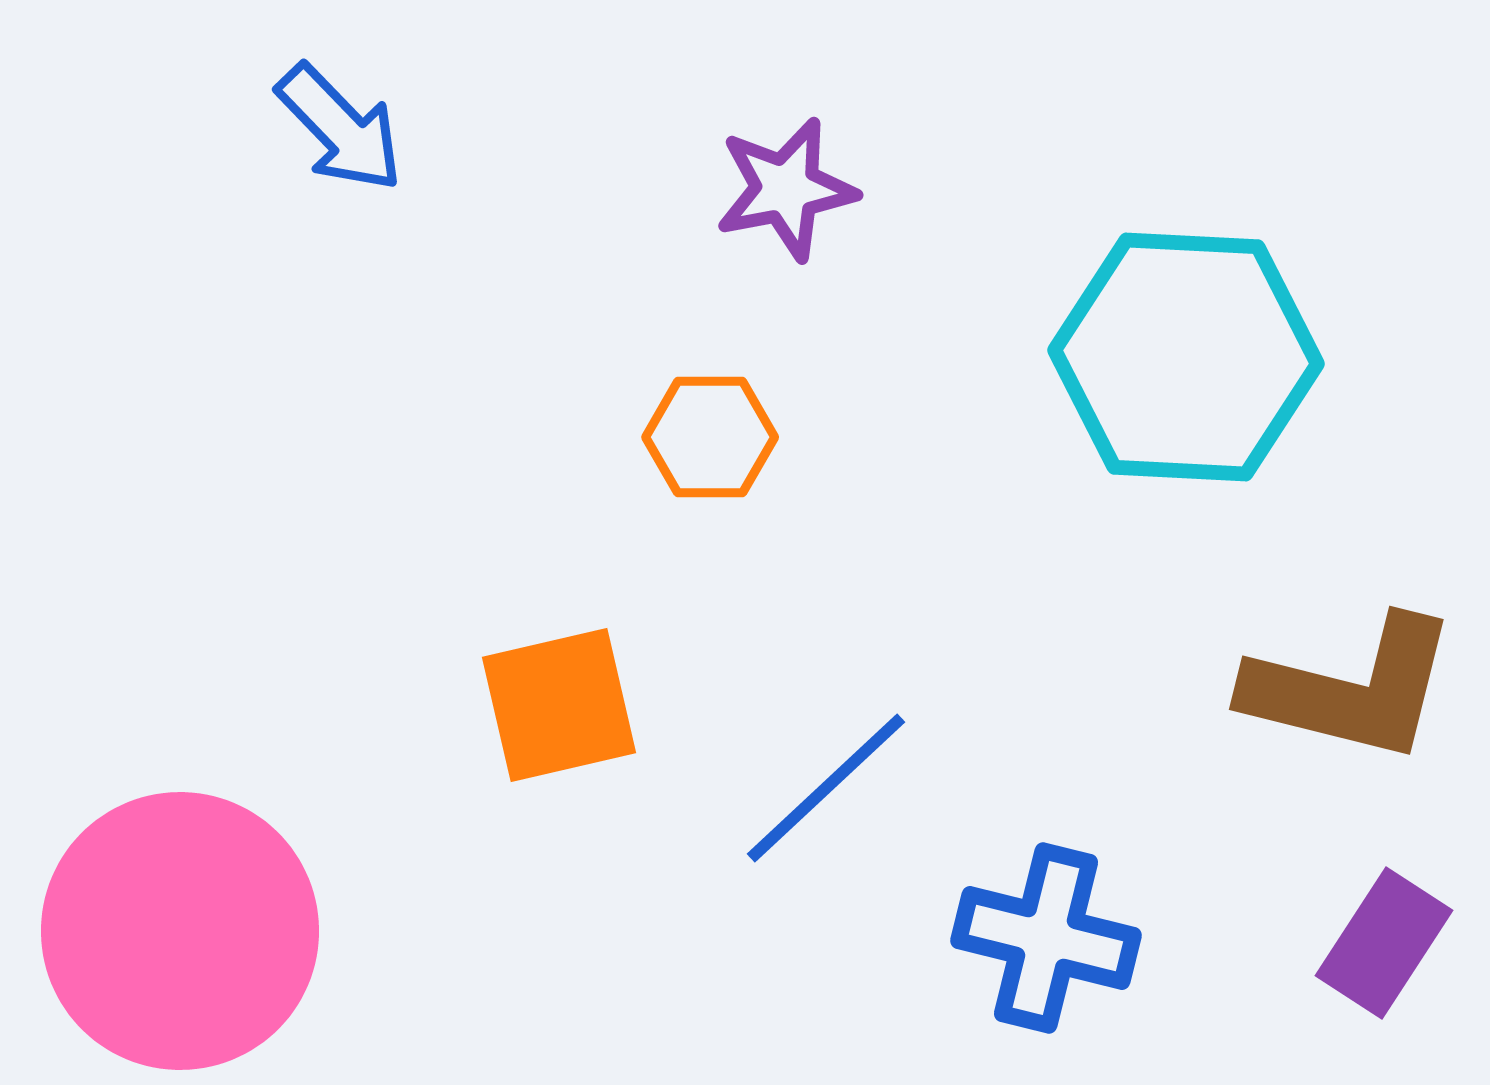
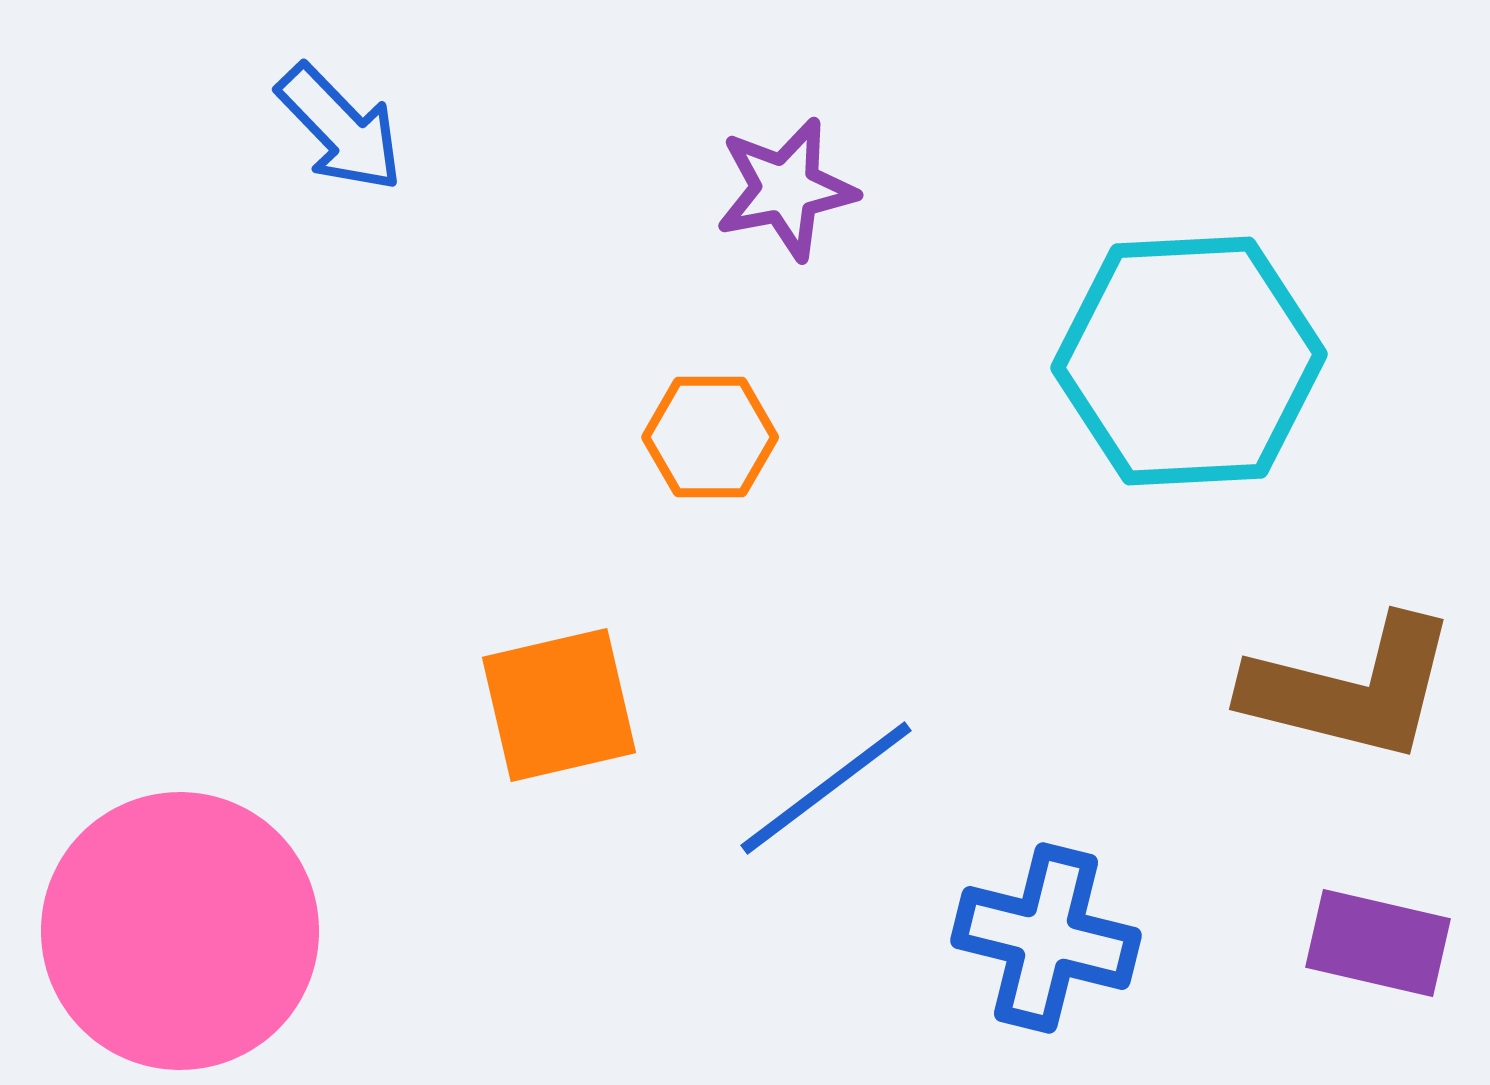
cyan hexagon: moved 3 px right, 4 px down; rotated 6 degrees counterclockwise
blue line: rotated 6 degrees clockwise
purple rectangle: moved 6 px left; rotated 70 degrees clockwise
